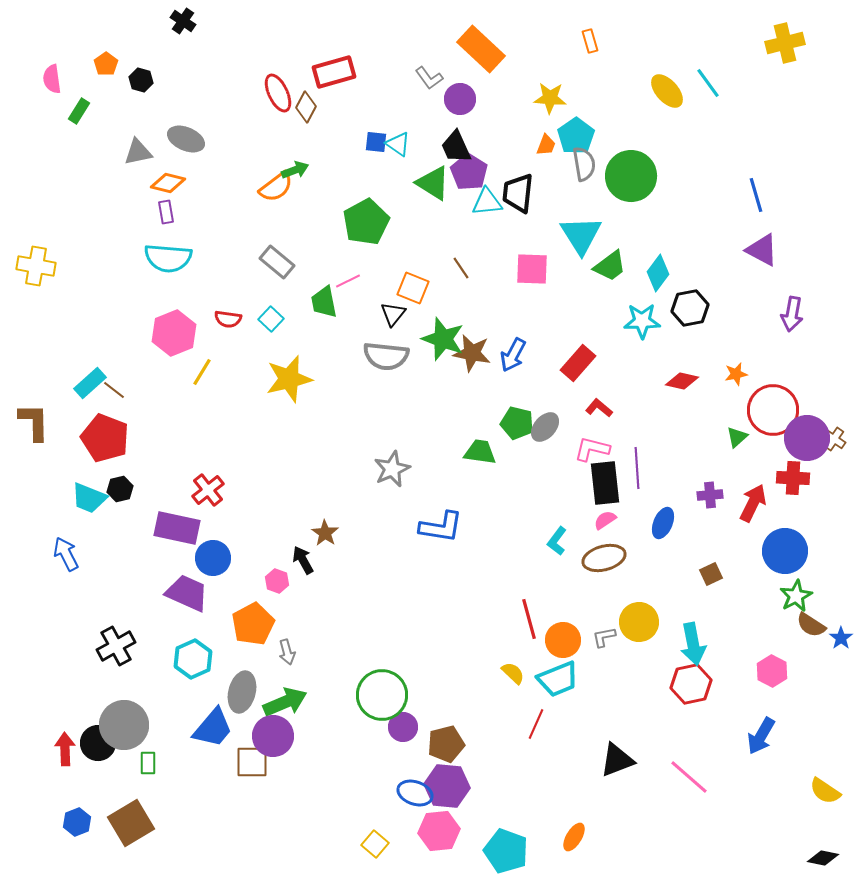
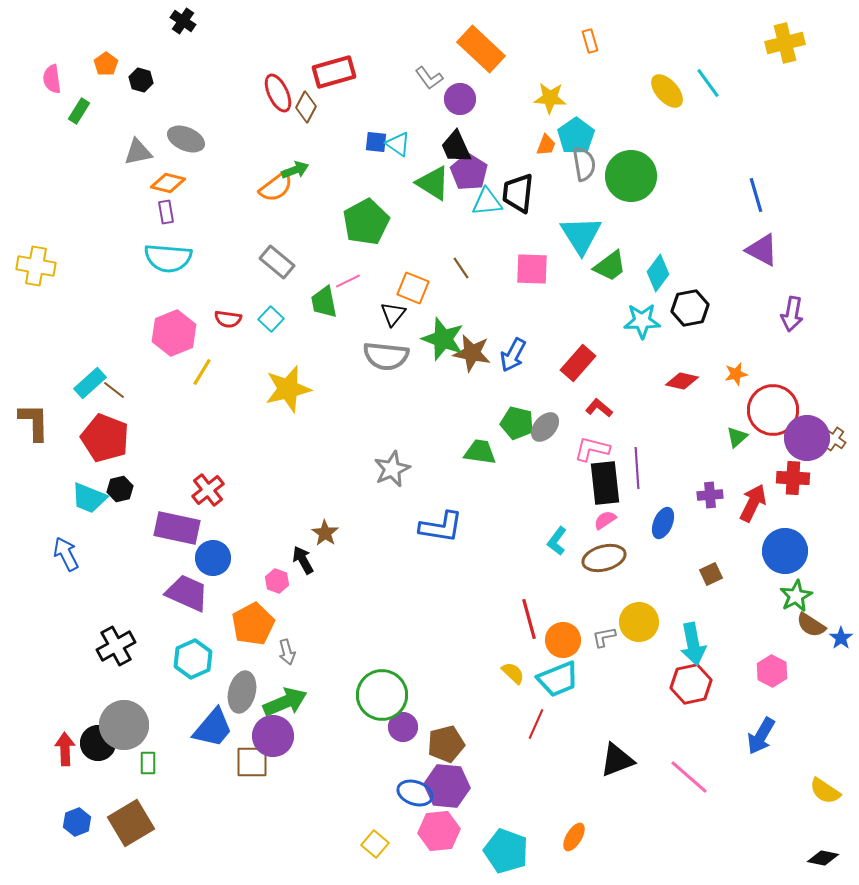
yellow star at (289, 379): moved 1 px left, 10 px down
